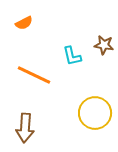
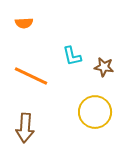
orange semicircle: rotated 24 degrees clockwise
brown star: moved 22 px down
orange line: moved 3 px left, 1 px down
yellow circle: moved 1 px up
